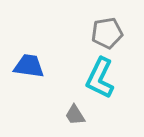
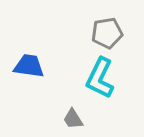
gray trapezoid: moved 2 px left, 4 px down
